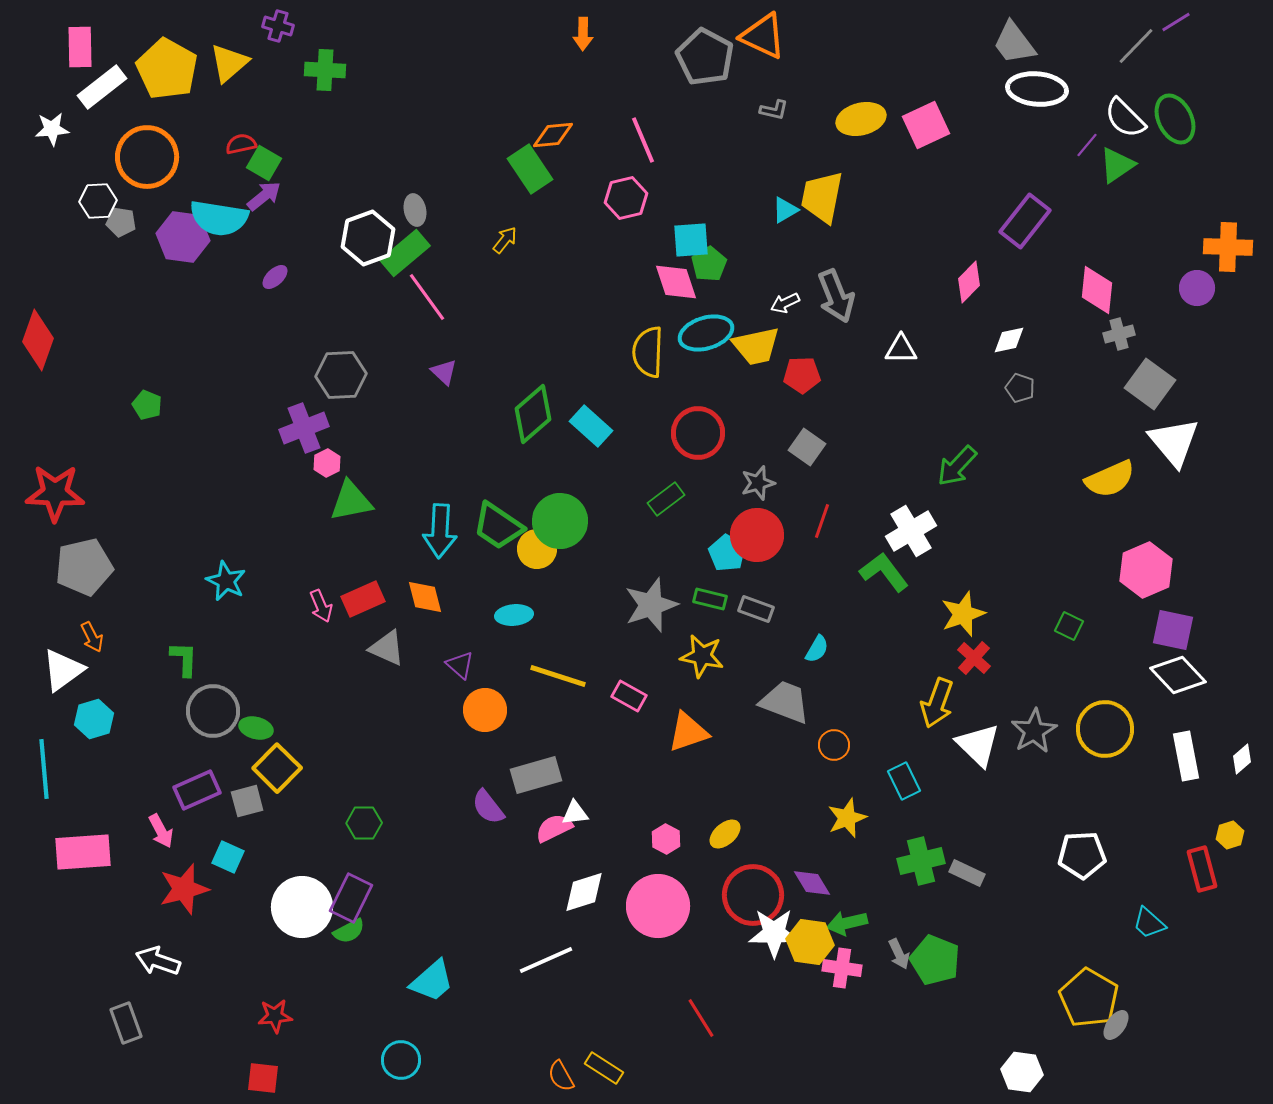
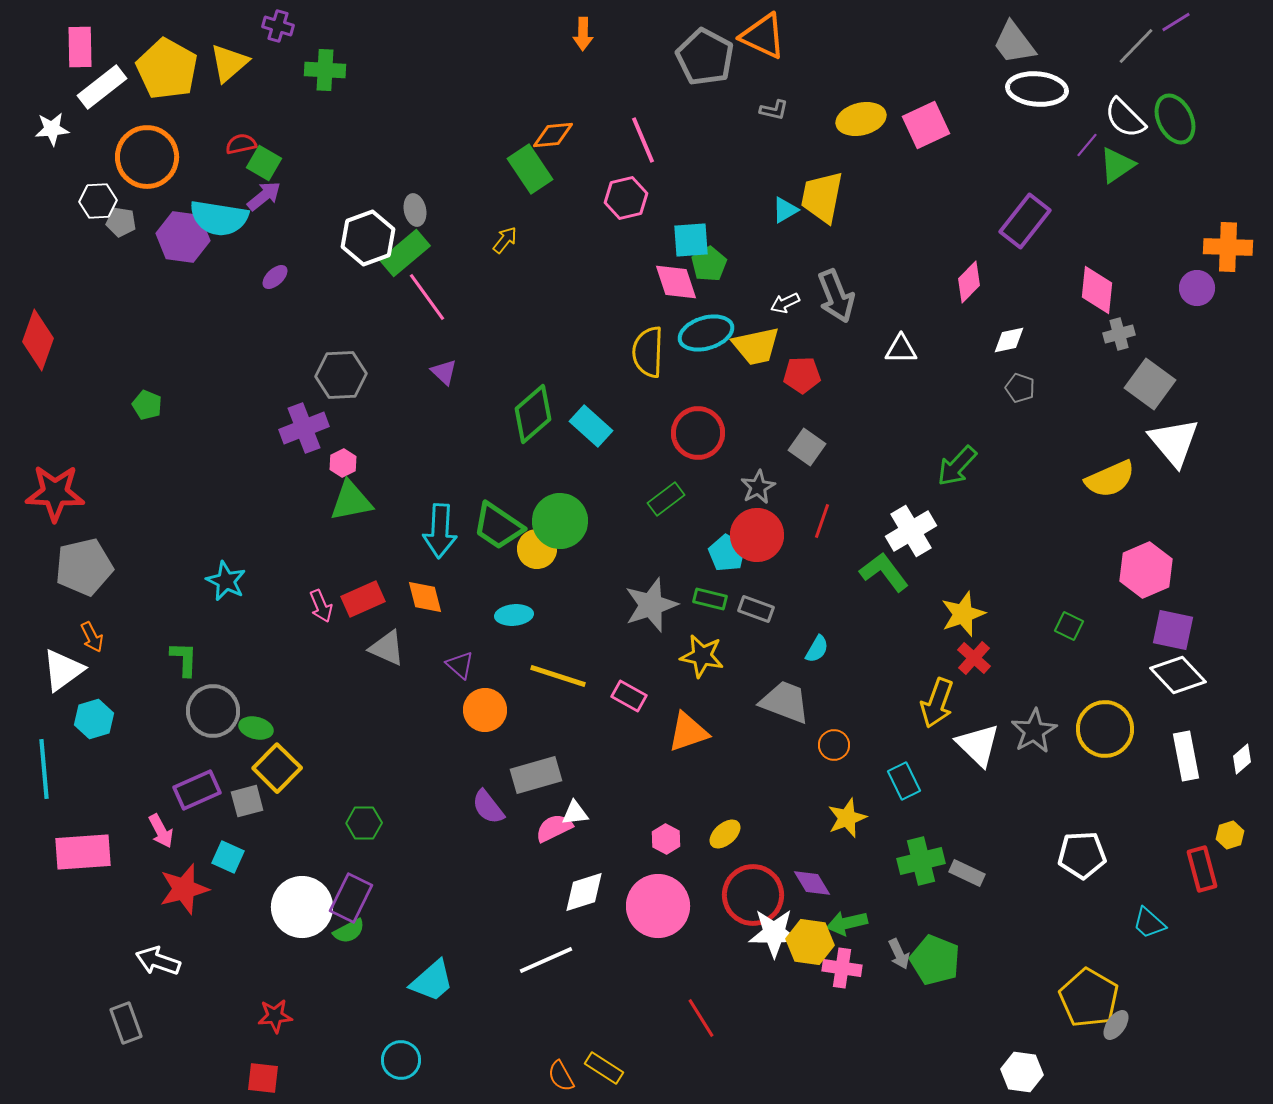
pink hexagon at (327, 463): moved 16 px right
gray star at (758, 483): moved 4 px down; rotated 12 degrees counterclockwise
